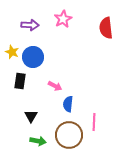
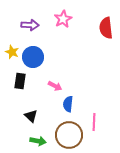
black triangle: rotated 16 degrees counterclockwise
